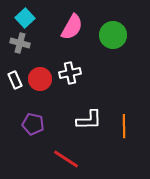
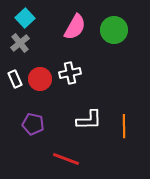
pink semicircle: moved 3 px right
green circle: moved 1 px right, 5 px up
gray cross: rotated 36 degrees clockwise
white rectangle: moved 1 px up
red line: rotated 12 degrees counterclockwise
